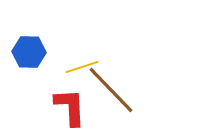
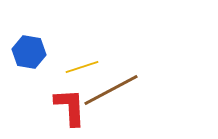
blue hexagon: rotated 8 degrees clockwise
brown line: rotated 74 degrees counterclockwise
